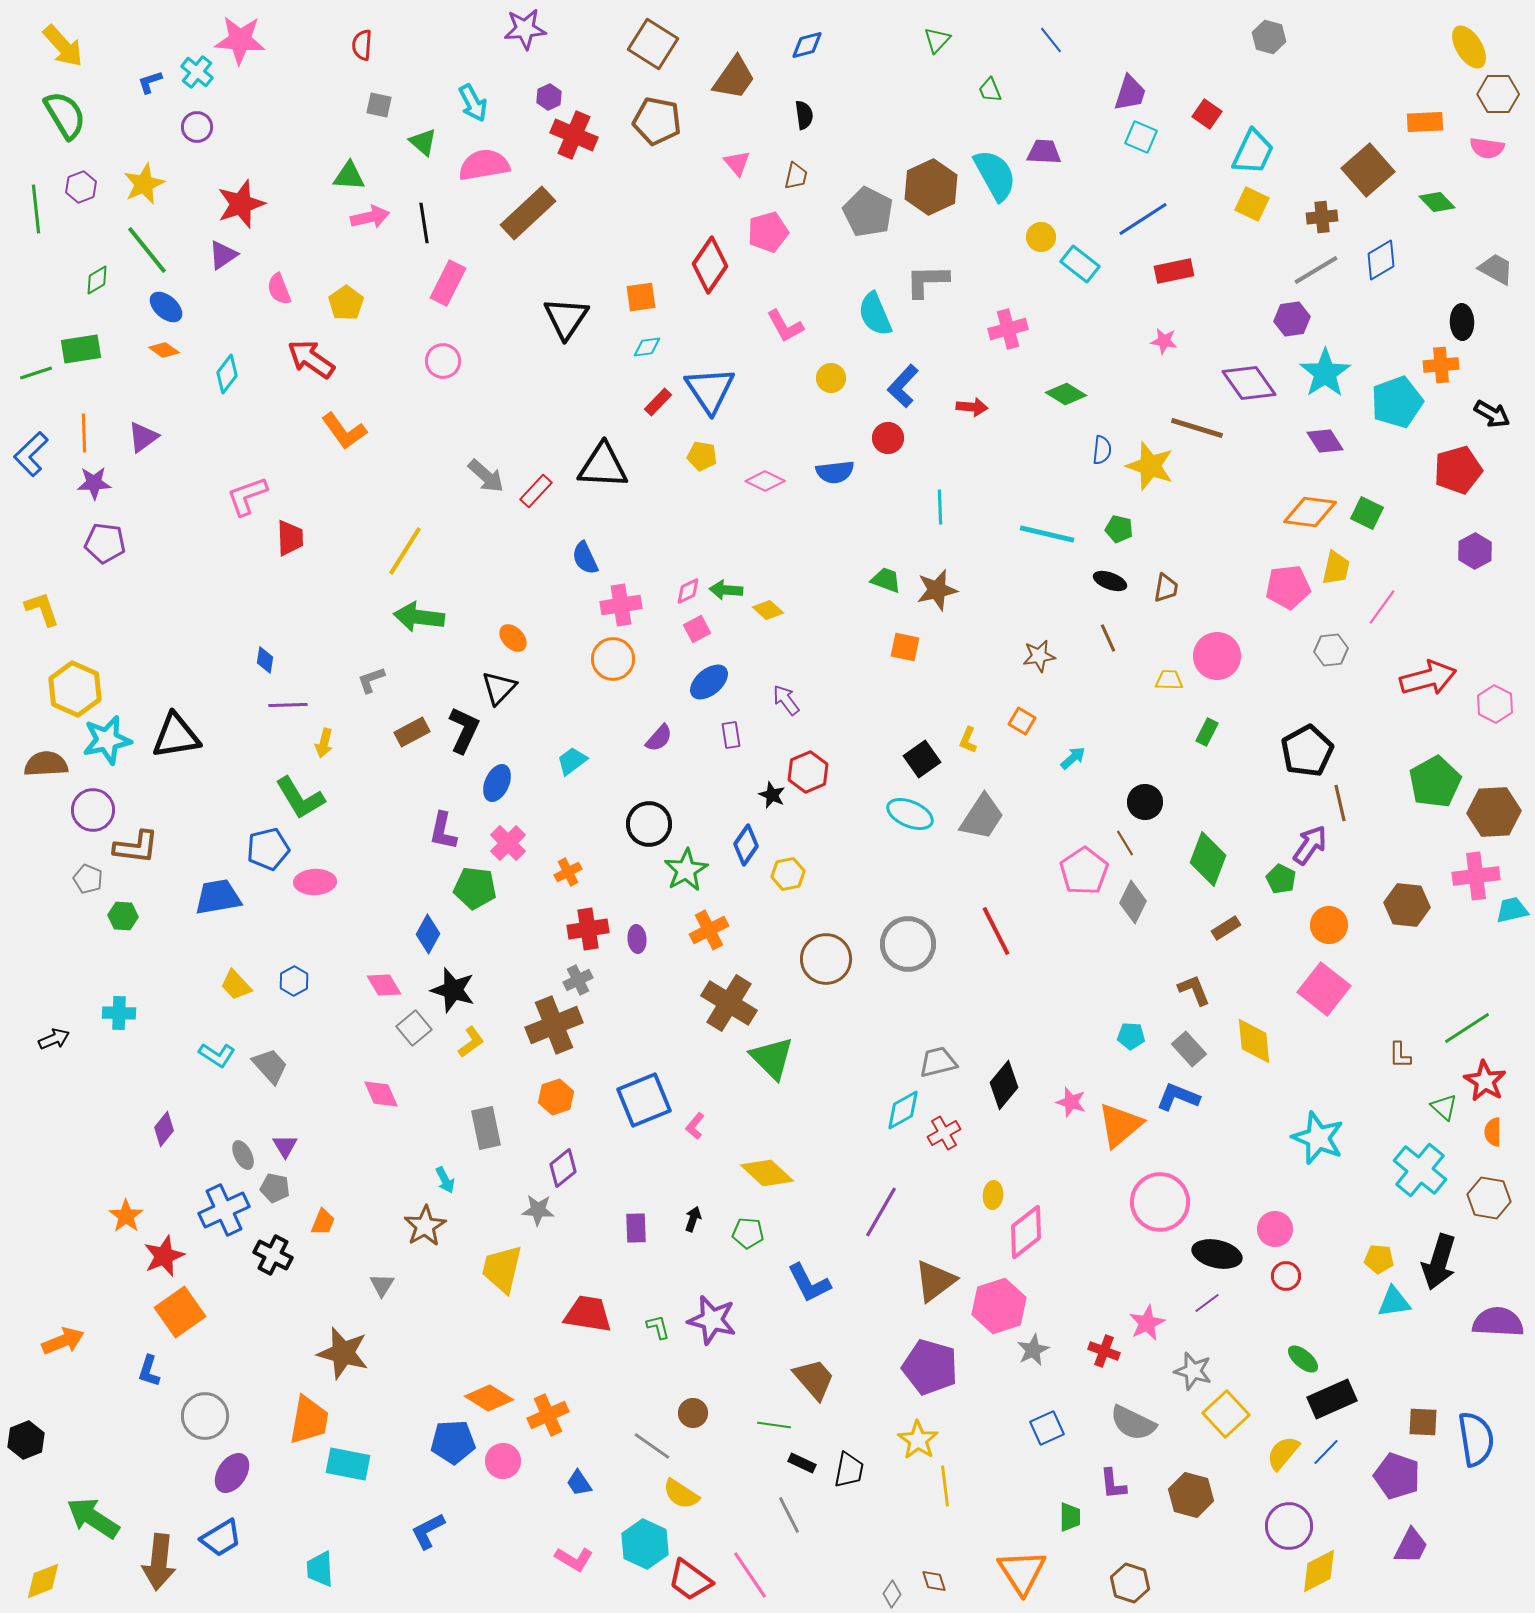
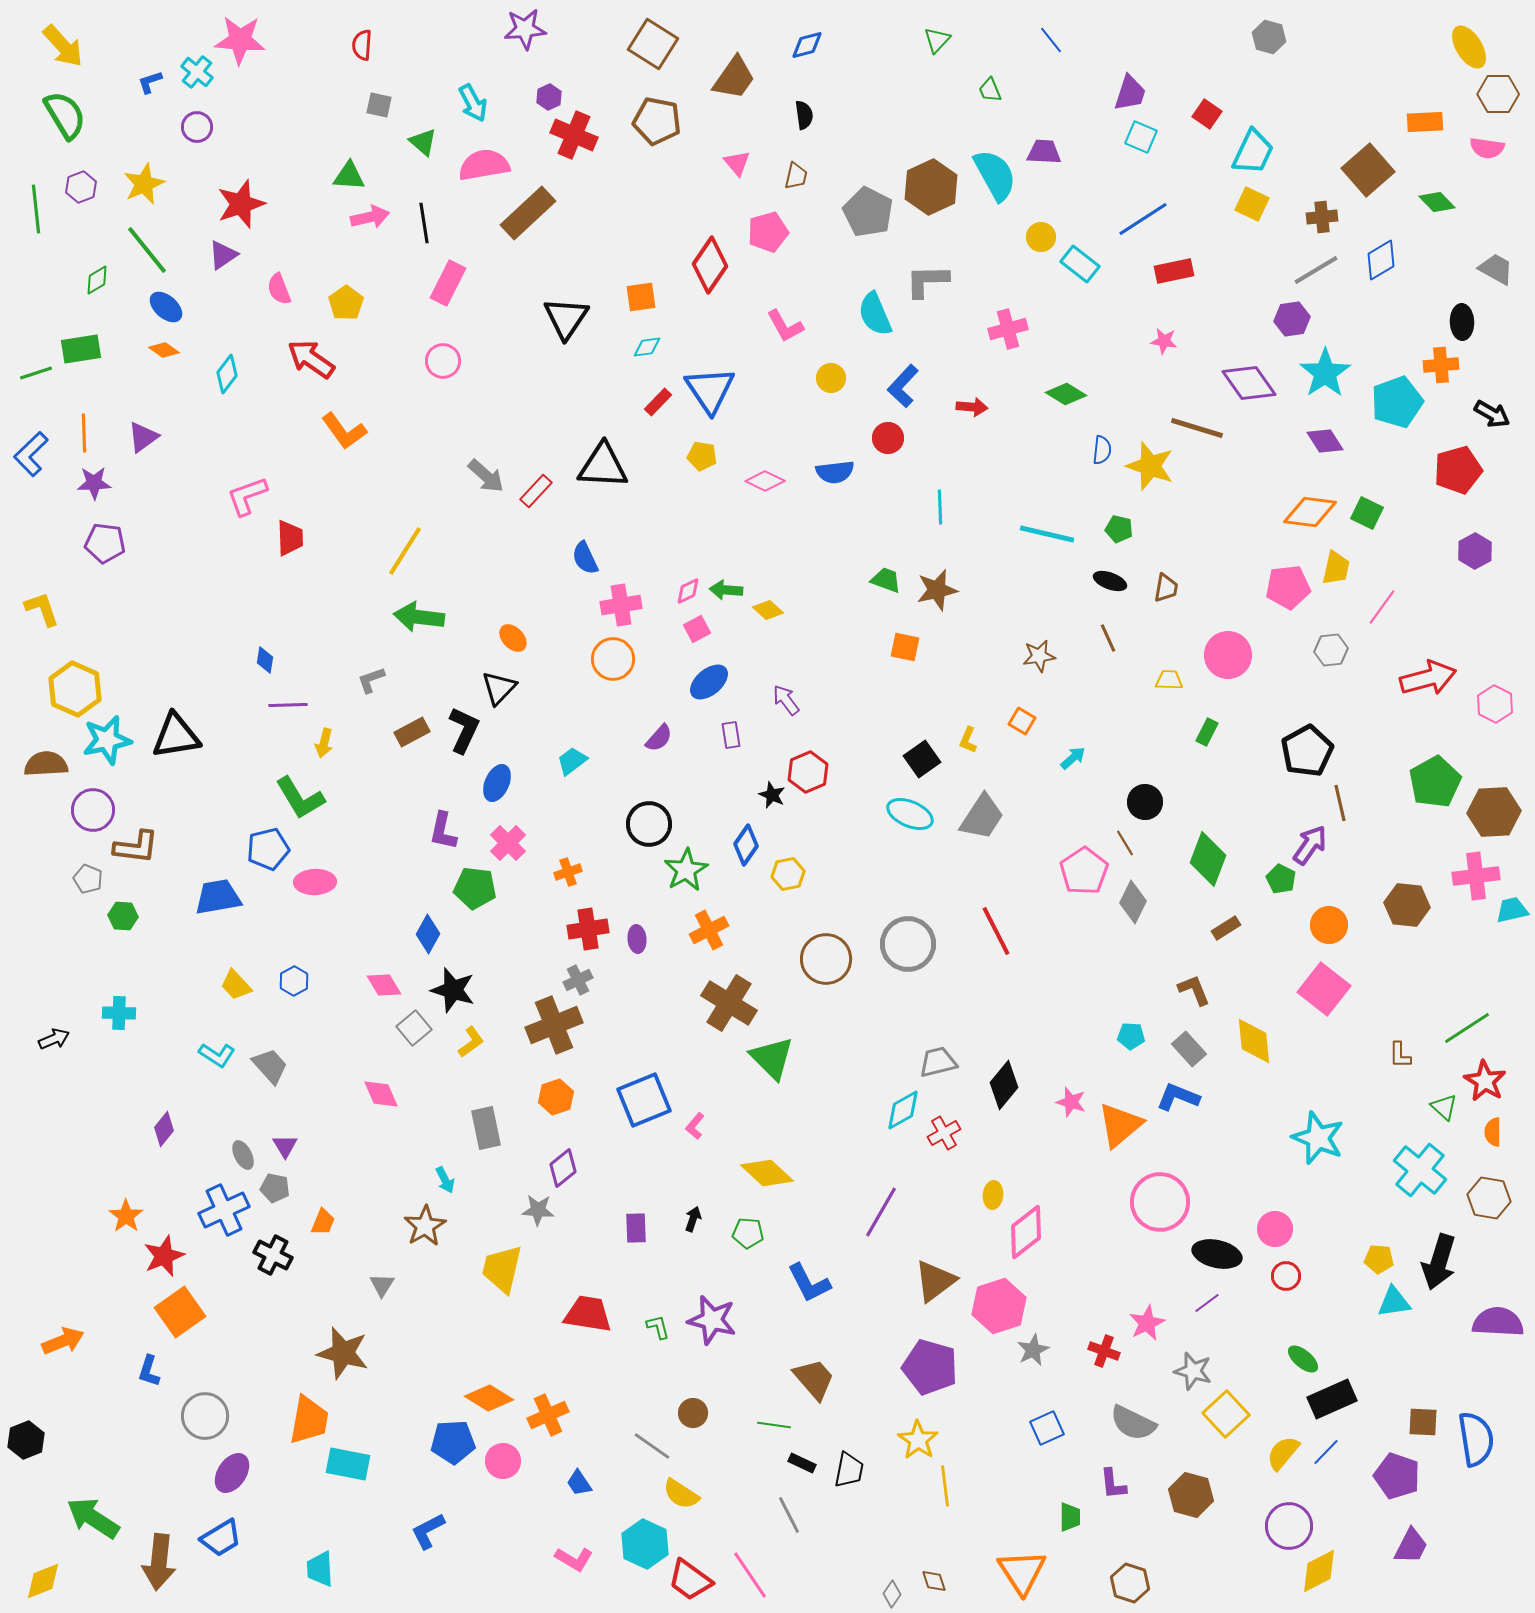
pink circle at (1217, 656): moved 11 px right, 1 px up
orange cross at (568, 872): rotated 8 degrees clockwise
